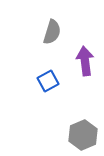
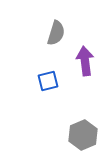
gray semicircle: moved 4 px right, 1 px down
blue square: rotated 15 degrees clockwise
